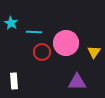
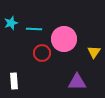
cyan star: rotated 24 degrees clockwise
cyan line: moved 3 px up
pink circle: moved 2 px left, 4 px up
red circle: moved 1 px down
